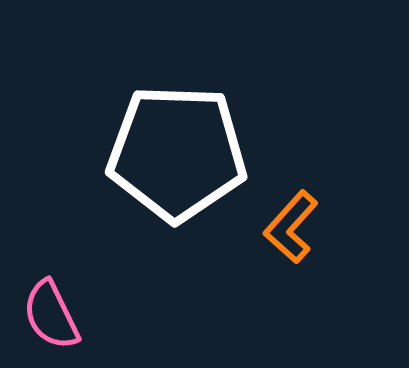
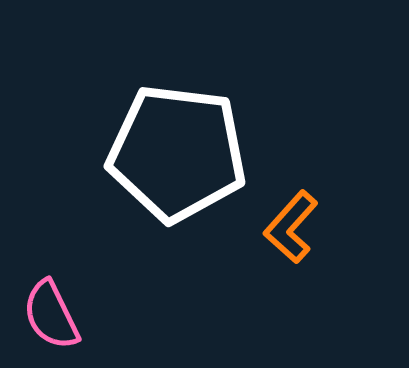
white pentagon: rotated 5 degrees clockwise
